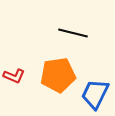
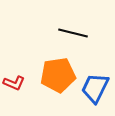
red L-shape: moved 7 px down
blue trapezoid: moved 6 px up
